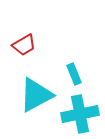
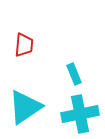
red trapezoid: rotated 55 degrees counterclockwise
cyan triangle: moved 11 px left, 12 px down; rotated 6 degrees counterclockwise
